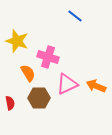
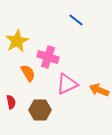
blue line: moved 1 px right, 4 px down
yellow star: rotated 25 degrees clockwise
orange arrow: moved 3 px right, 4 px down
brown hexagon: moved 1 px right, 12 px down
red semicircle: moved 1 px right, 1 px up
